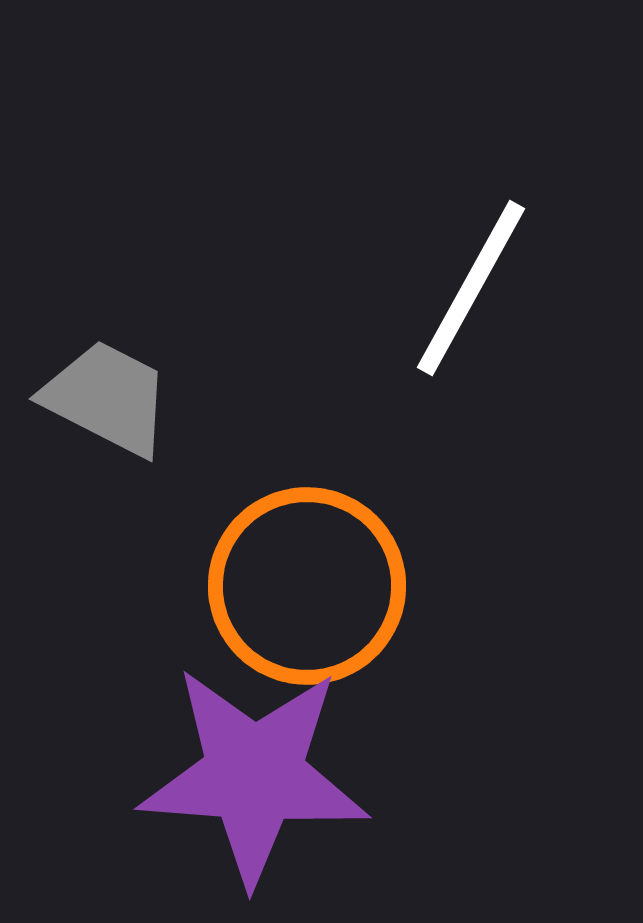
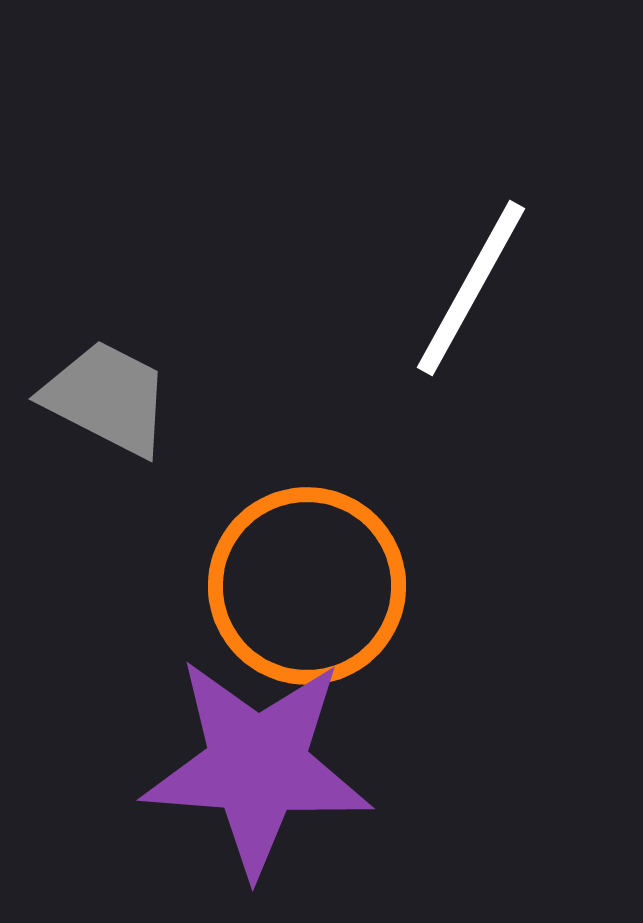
purple star: moved 3 px right, 9 px up
